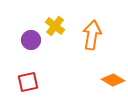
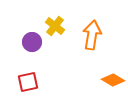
purple circle: moved 1 px right, 2 px down
